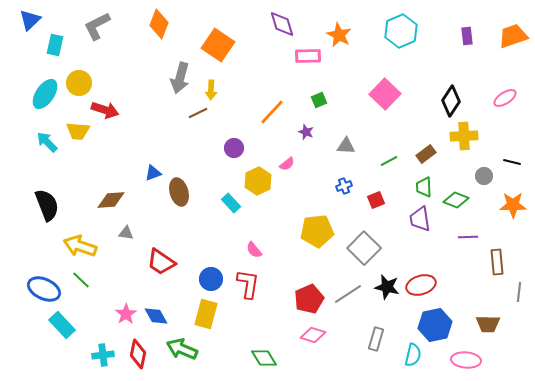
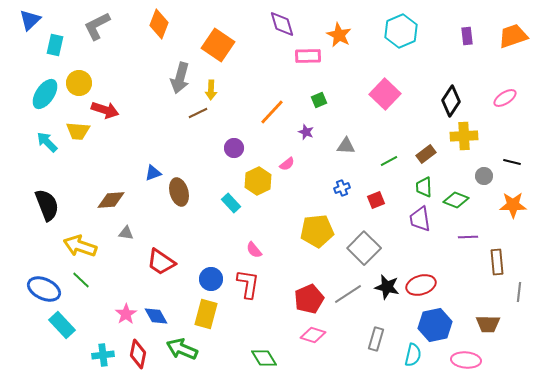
blue cross at (344, 186): moved 2 px left, 2 px down
